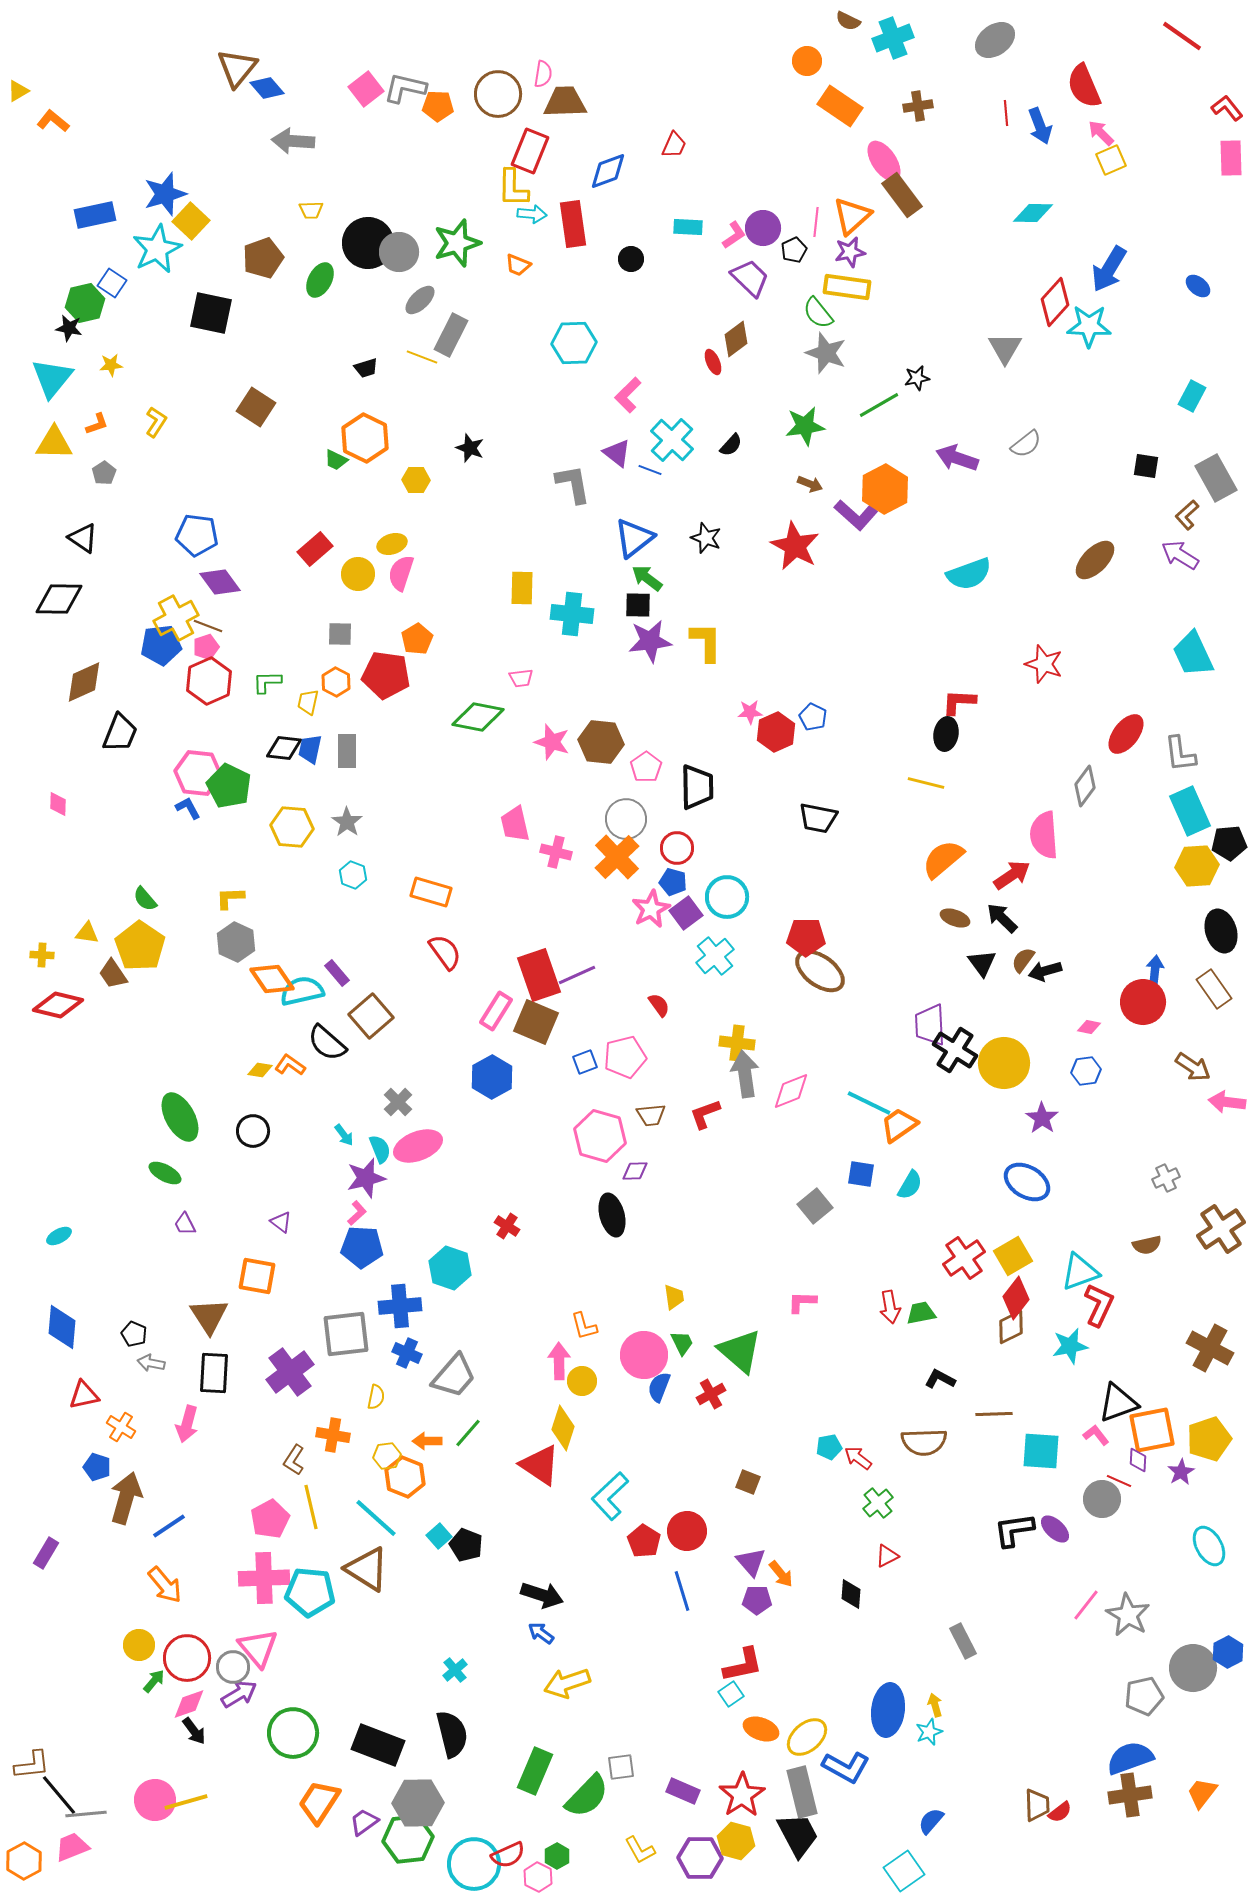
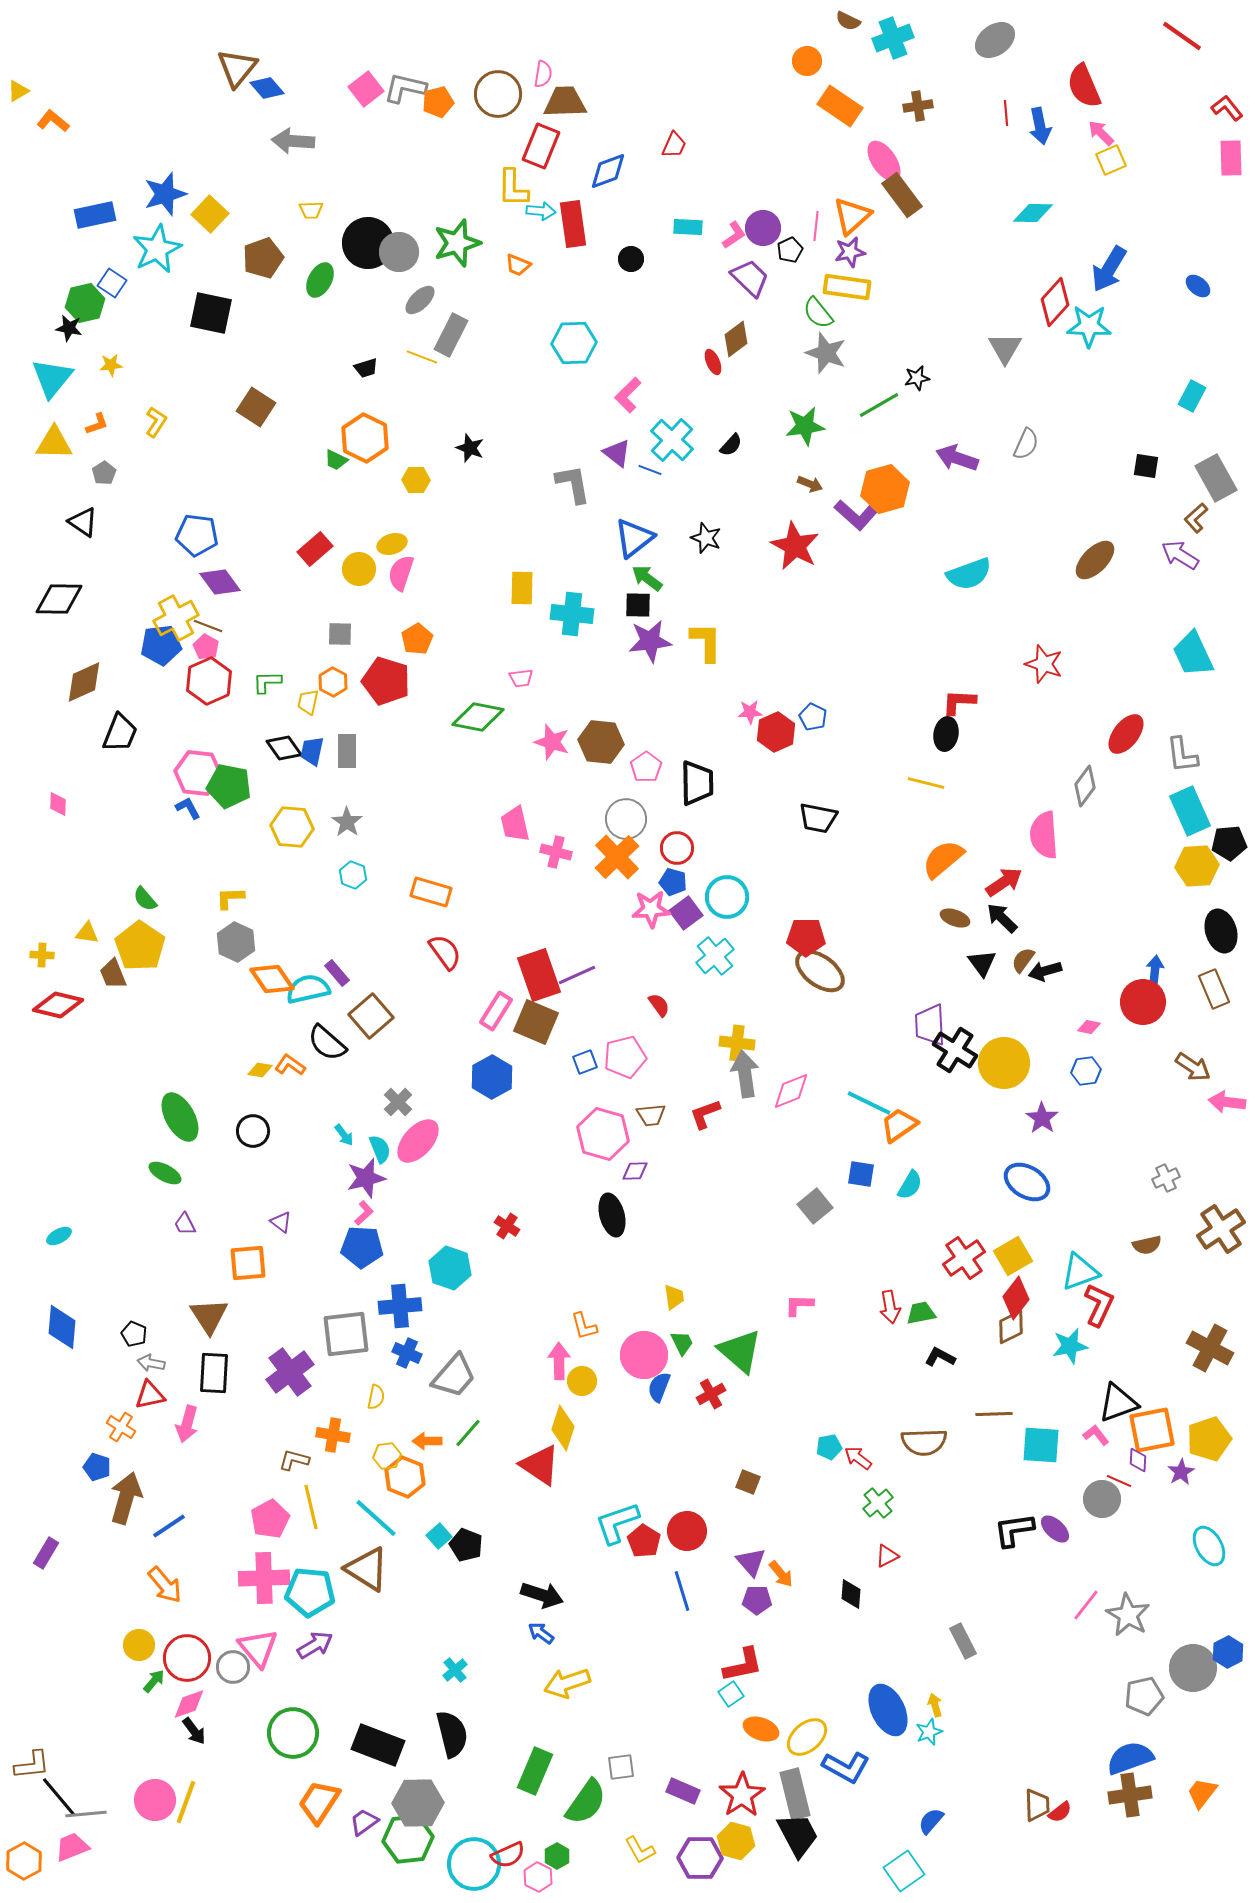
orange pentagon at (438, 106): moved 4 px up; rotated 16 degrees counterclockwise
blue arrow at (1040, 126): rotated 9 degrees clockwise
red rectangle at (530, 151): moved 11 px right, 5 px up
cyan arrow at (532, 214): moved 9 px right, 3 px up
yellow square at (191, 221): moved 19 px right, 7 px up
pink line at (816, 222): moved 4 px down
black pentagon at (794, 250): moved 4 px left
gray semicircle at (1026, 444): rotated 28 degrees counterclockwise
orange hexagon at (885, 489): rotated 12 degrees clockwise
brown L-shape at (1187, 515): moved 9 px right, 3 px down
black triangle at (83, 538): moved 16 px up
yellow circle at (358, 574): moved 1 px right, 5 px up
pink pentagon at (206, 647): rotated 25 degrees counterclockwise
red pentagon at (386, 675): moved 6 px down; rotated 9 degrees clockwise
orange hexagon at (336, 682): moved 3 px left
black diamond at (284, 748): rotated 48 degrees clockwise
blue trapezoid at (310, 749): moved 2 px right, 2 px down
gray L-shape at (1180, 754): moved 2 px right, 1 px down
green pentagon at (229, 786): rotated 15 degrees counterclockwise
black trapezoid at (697, 787): moved 4 px up
red arrow at (1012, 875): moved 8 px left, 7 px down
pink star at (651, 909): rotated 24 degrees clockwise
brown trapezoid at (113, 974): rotated 12 degrees clockwise
brown rectangle at (1214, 989): rotated 12 degrees clockwise
cyan semicircle at (302, 991): moved 6 px right, 2 px up
pink hexagon at (600, 1136): moved 3 px right, 2 px up
pink ellipse at (418, 1146): moved 5 px up; rotated 27 degrees counterclockwise
pink L-shape at (357, 1213): moved 7 px right
orange square at (257, 1276): moved 9 px left, 13 px up; rotated 15 degrees counterclockwise
pink L-shape at (802, 1302): moved 3 px left, 3 px down
black L-shape at (940, 1379): moved 22 px up
red triangle at (84, 1395): moved 66 px right
cyan square at (1041, 1451): moved 6 px up
brown L-shape at (294, 1460): rotated 72 degrees clockwise
cyan L-shape at (610, 1496): moved 7 px right, 27 px down; rotated 24 degrees clockwise
purple arrow at (239, 1694): moved 76 px right, 49 px up
blue ellipse at (888, 1710): rotated 33 degrees counterclockwise
gray rectangle at (802, 1792): moved 7 px left, 2 px down
black line at (59, 1795): moved 2 px down
green semicircle at (587, 1796): moved 1 px left, 6 px down; rotated 9 degrees counterclockwise
yellow line at (186, 1802): rotated 54 degrees counterclockwise
